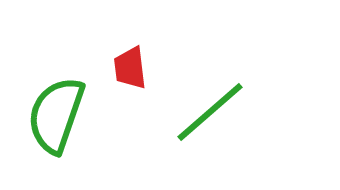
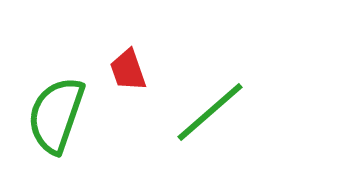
red trapezoid: moved 2 px left, 2 px down; rotated 12 degrees counterclockwise
